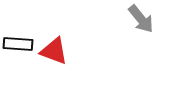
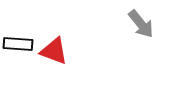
gray arrow: moved 5 px down
